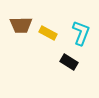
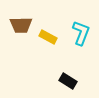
yellow rectangle: moved 4 px down
black rectangle: moved 1 px left, 19 px down
